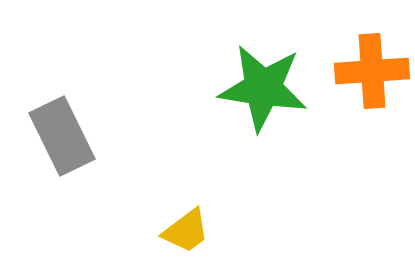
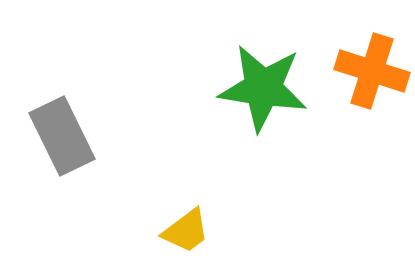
orange cross: rotated 22 degrees clockwise
